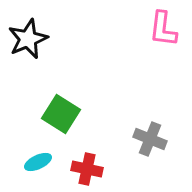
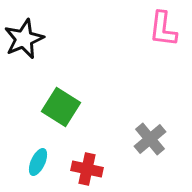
black star: moved 4 px left
green square: moved 7 px up
gray cross: rotated 28 degrees clockwise
cyan ellipse: rotated 40 degrees counterclockwise
